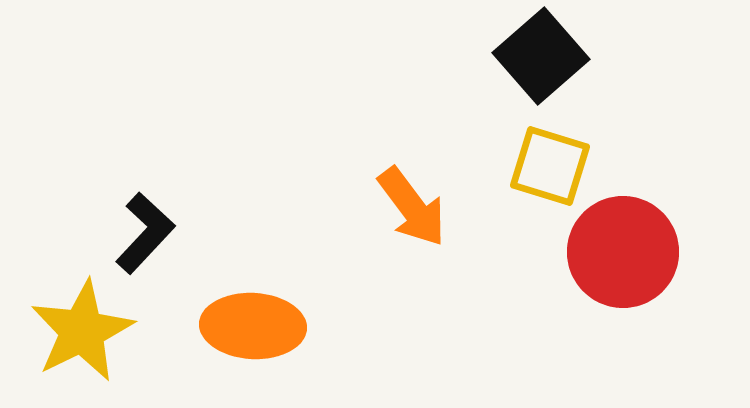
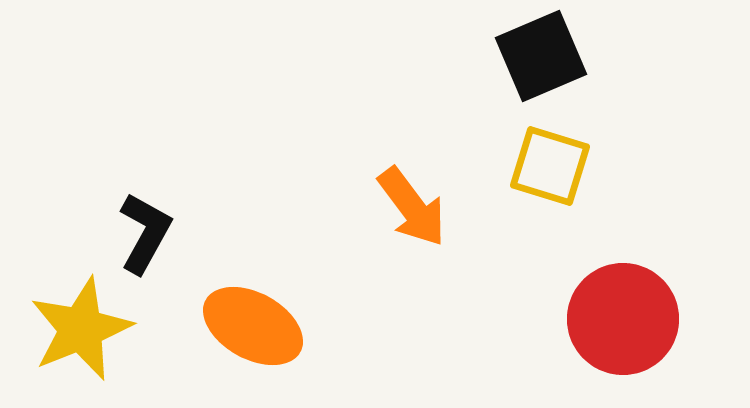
black square: rotated 18 degrees clockwise
black L-shape: rotated 14 degrees counterclockwise
red circle: moved 67 px down
orange ellipse: rotated 26 degrees clockwise
yellow star: moved 1 px left, 2 px up; rotated 4 degrees clockwise
